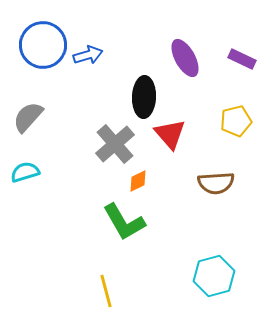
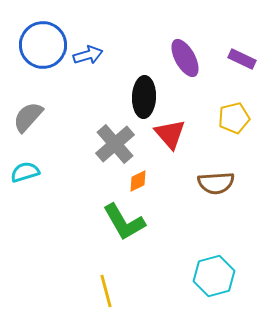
yellow pentagon: moved 2 px left, 3 px up
